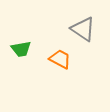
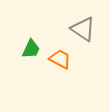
green trapezoid: moved 10 px right; rotated 55 degrees counterclockwise
